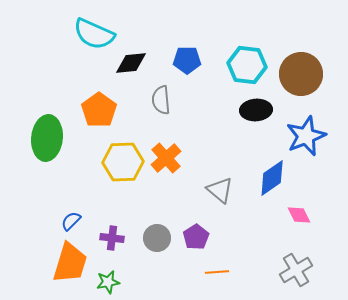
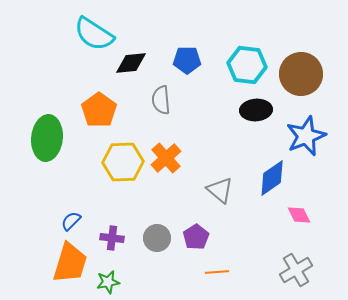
cyan semicircle: rotated 9 degrees clockwise
